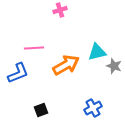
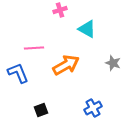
cyan triangle: moved 10 px left, 23 px up; rotated 42 degrees clockwise
gray star: moved 1 px left, 3 px up
blue L-shape: rotated 90 degrees counterclockwise
